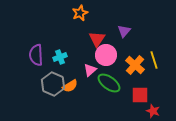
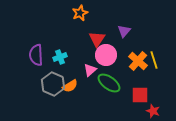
orange cross: moved 3 px right, 4 px up
